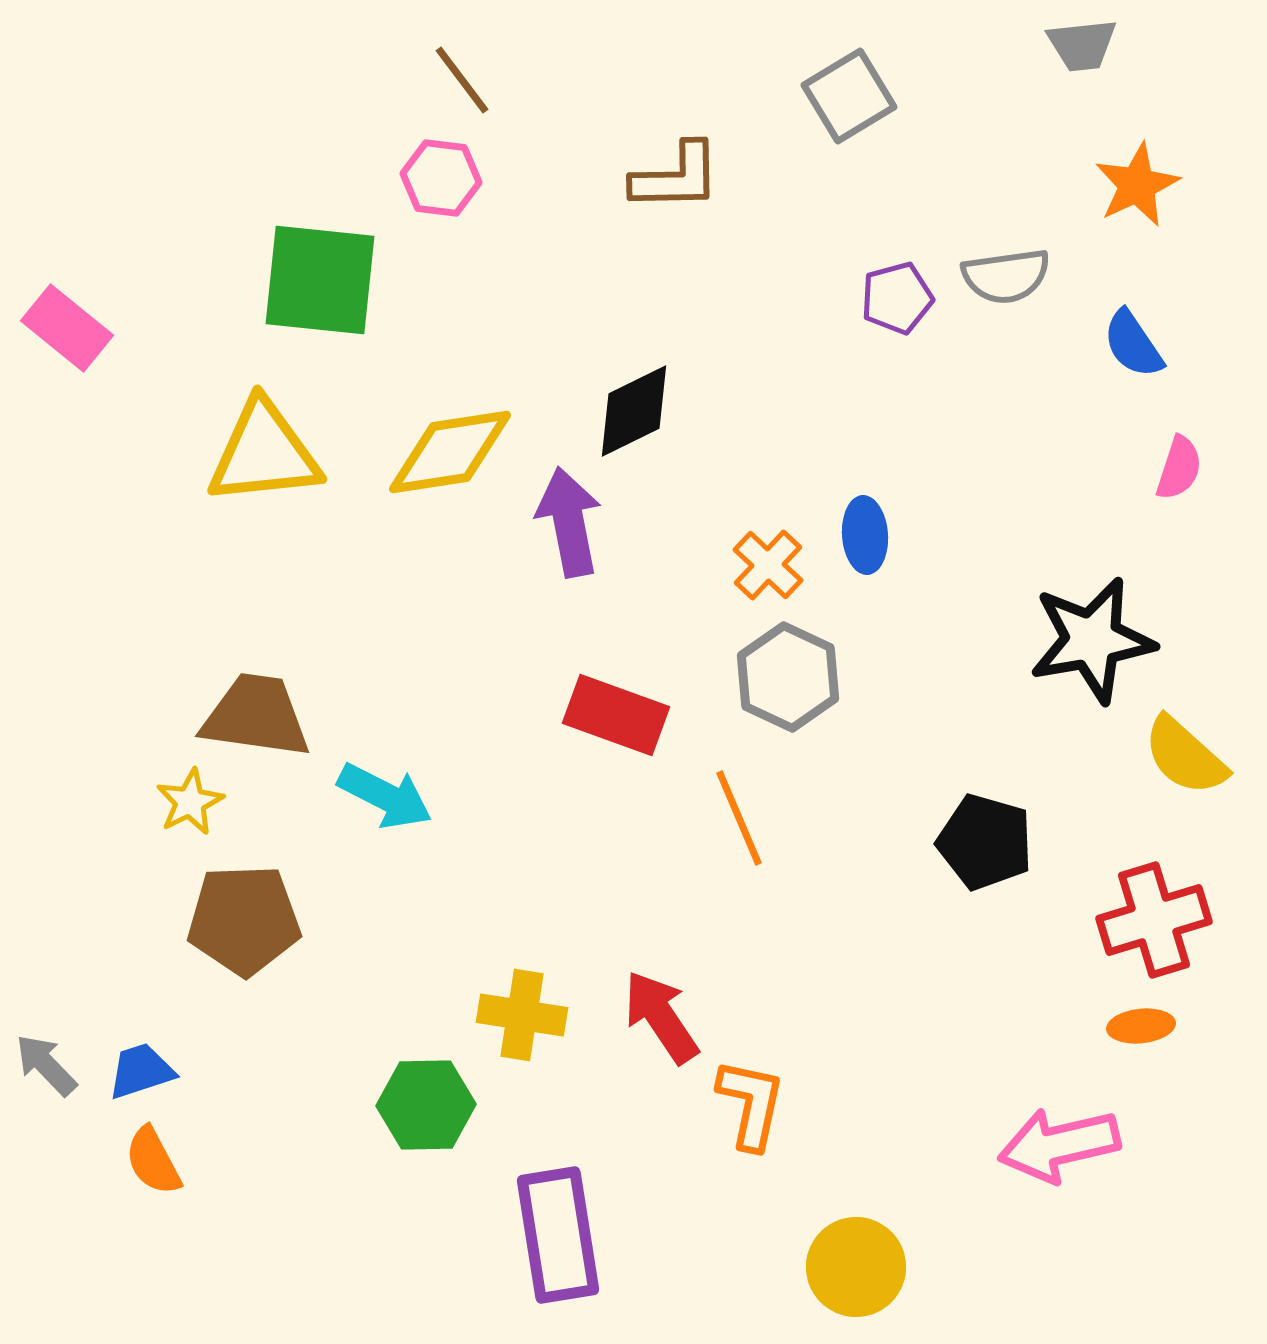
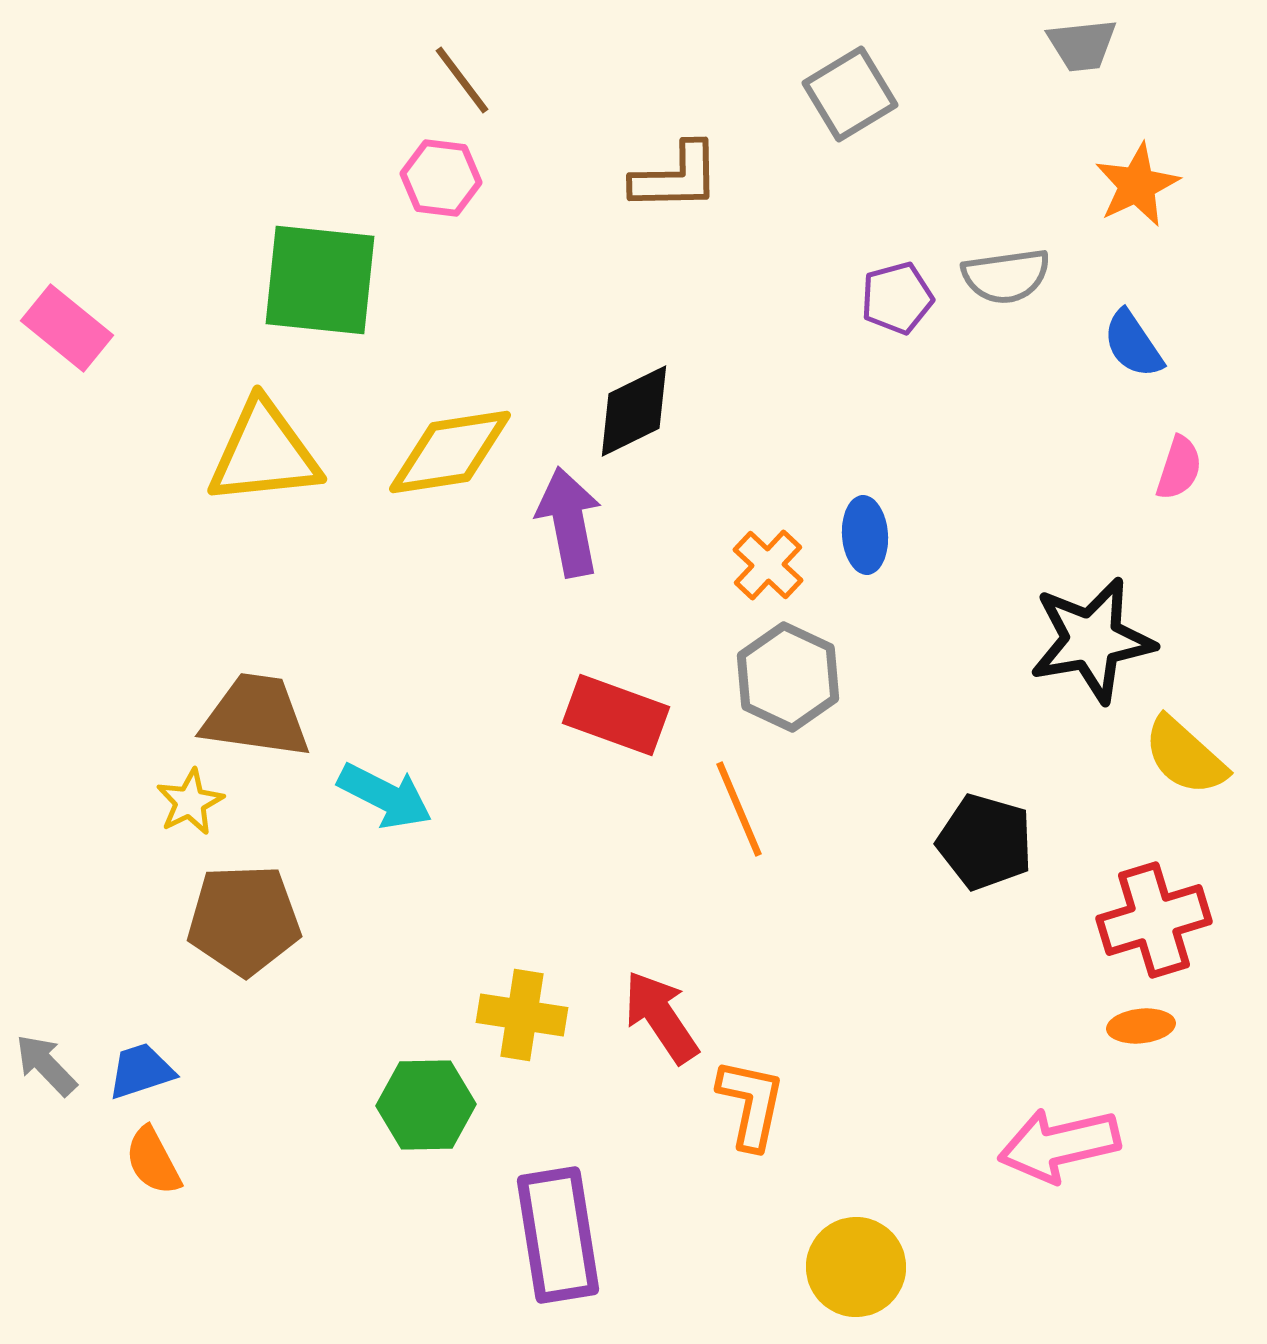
gray square: moved 1 px right, 2 px up
orange line: moved 9 px up
